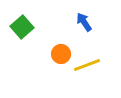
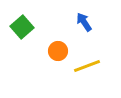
orange circle: moved 3 px left, 3 px up
yellow line: moved 1 px down
